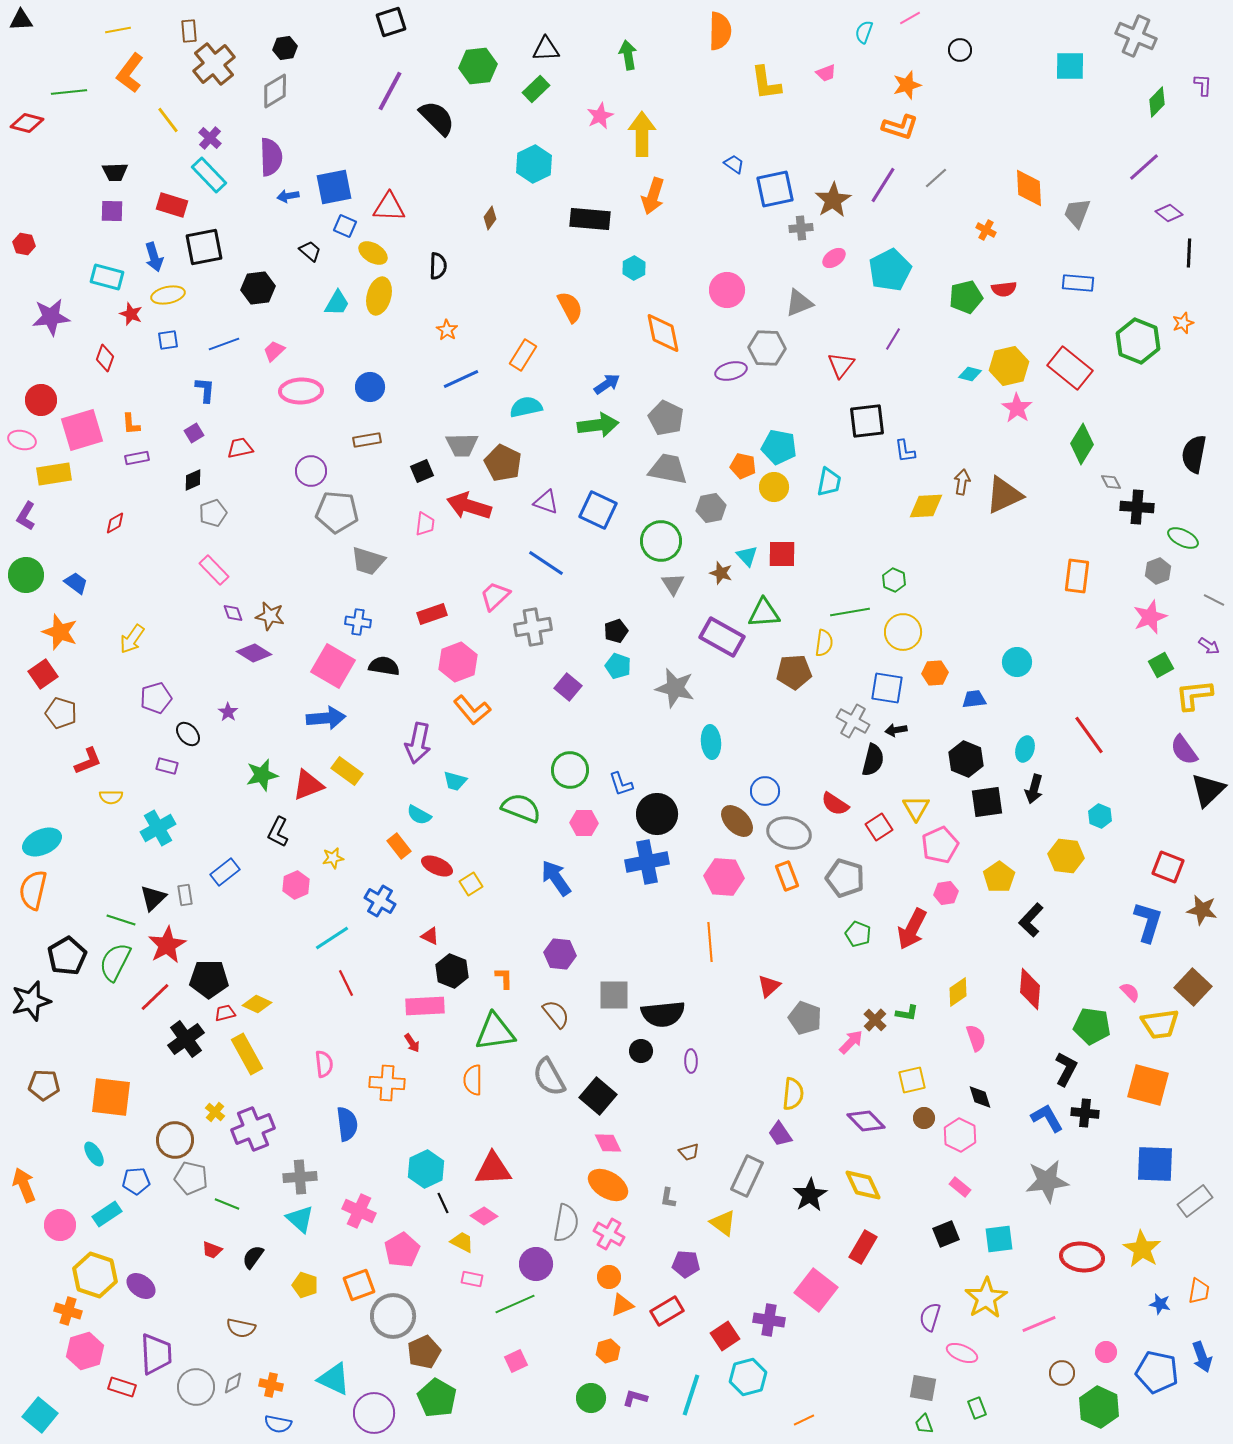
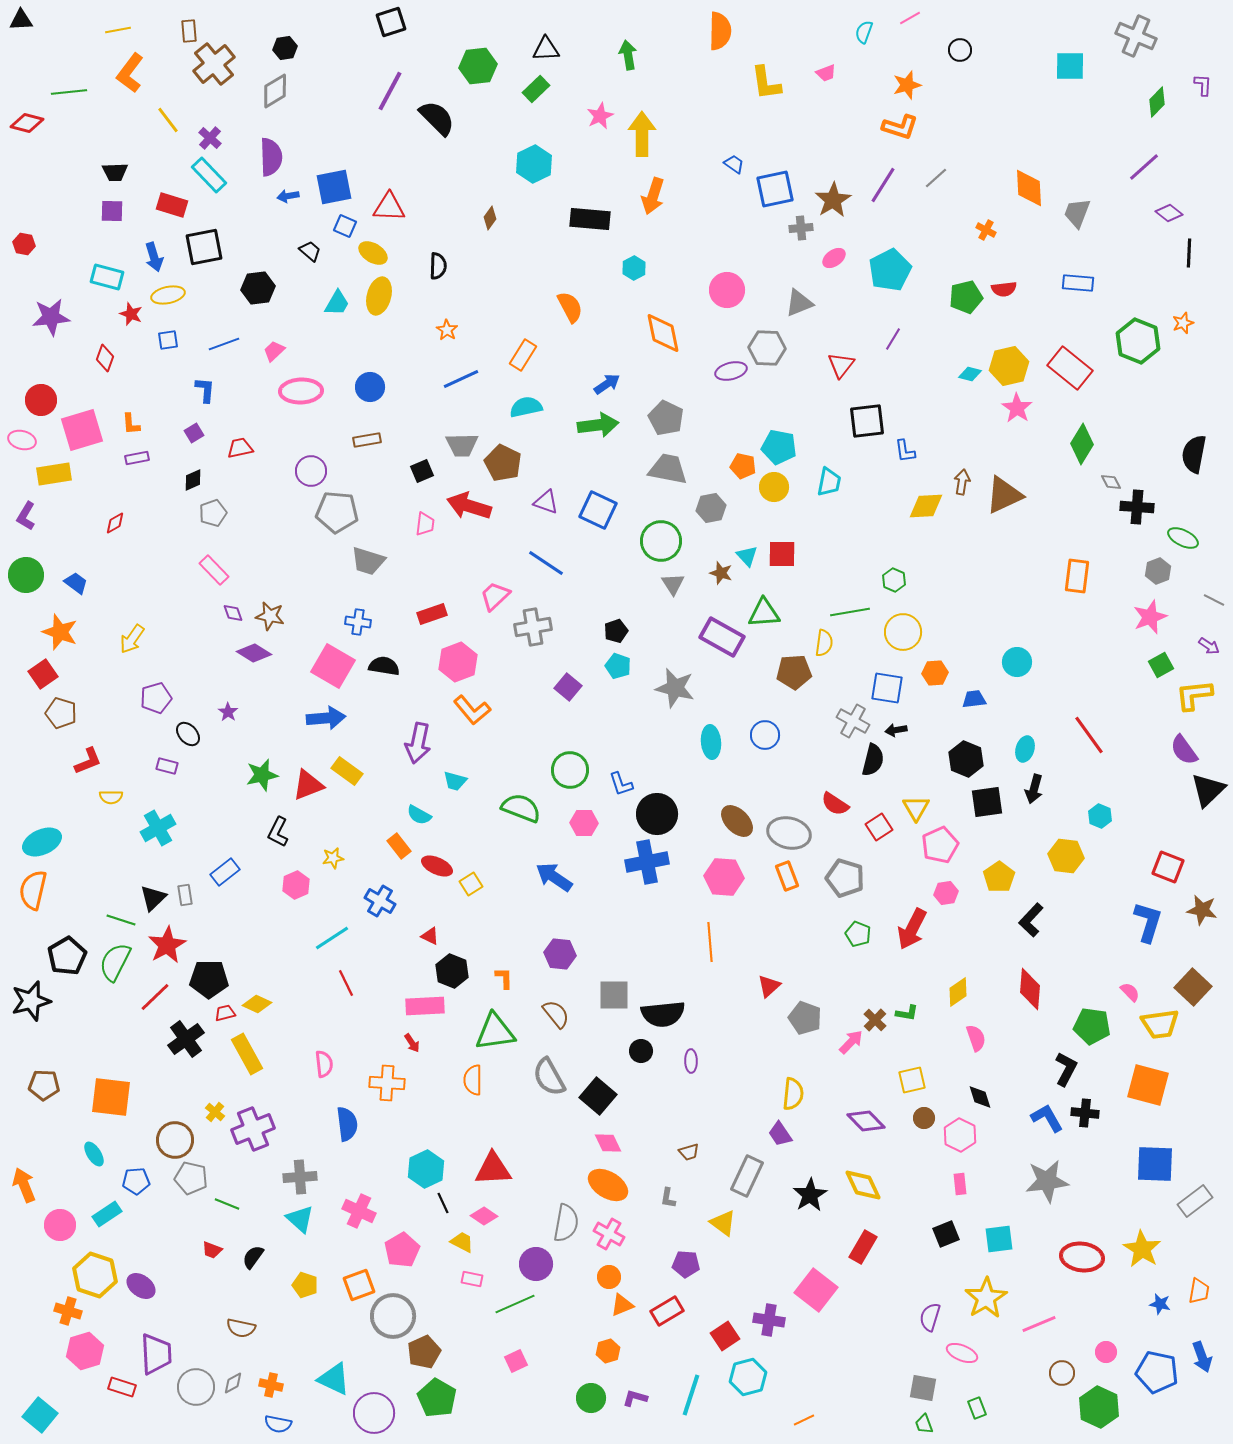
blue circle at (765, 791): moved 56 px up
blue arrow at (556, 878): moved 2 px left, 1 px up; rotated 21 degrees counterclockwise
pink rectangle at (960, 1187): moved 3 px up; rotated 45 degrees clockwise
